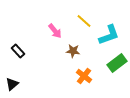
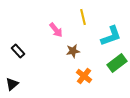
yellow line: moved 1 px left, 4 px up; rotated 35 degrees clockwise
pink arrow: moved 1 px right, 1 px up
cyan L-shape: moved 2 px right, 1 px down
brown star: rotated 16 degrees counterclockwise
